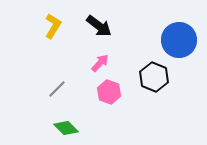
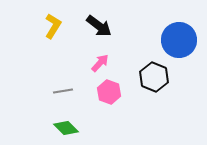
gray line: moved 6 px right, 2 px down; rotated 36 degrees clockwise
